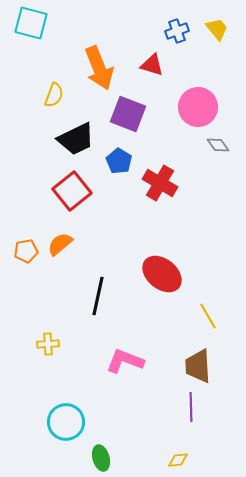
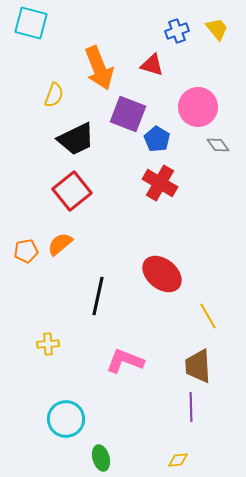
blue pentagon: moved 38 px right, 22 px up
cyan circle: moved 3 px up
